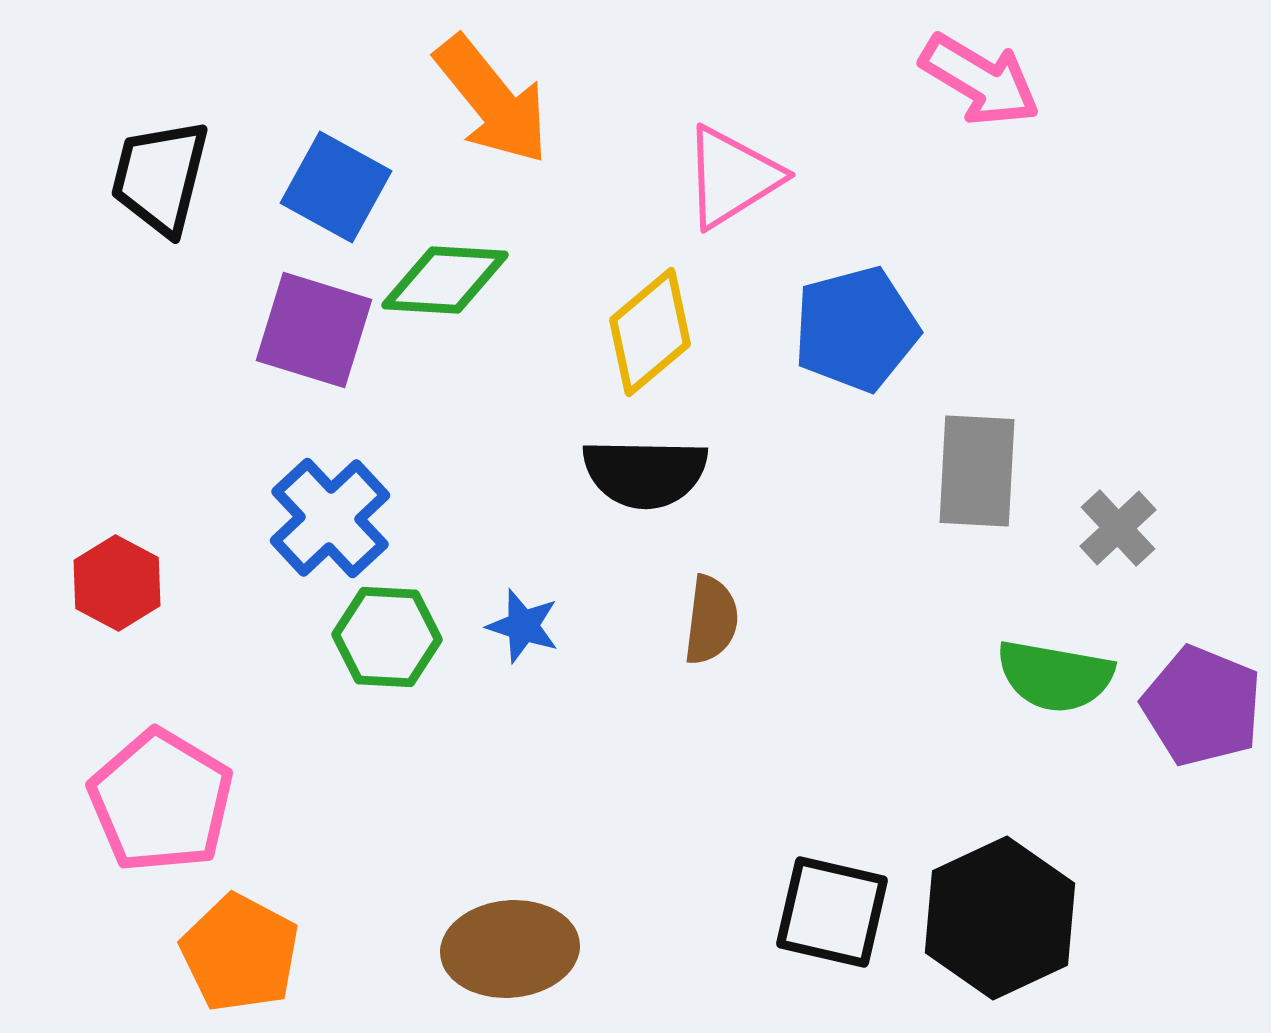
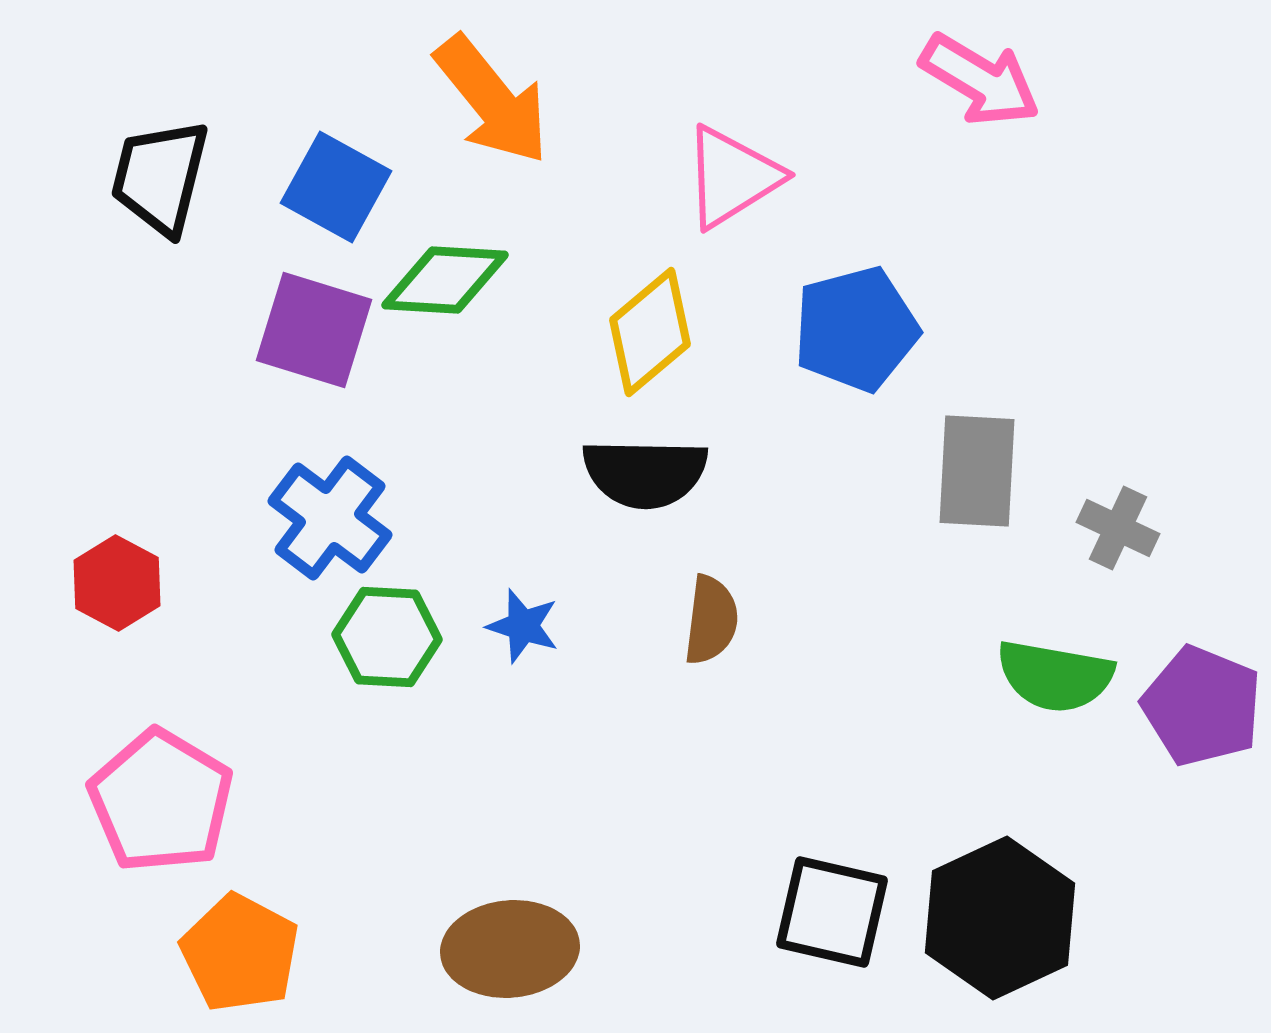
blue cross: rotated 10 degrees counterclockwise
gray cross: rotated 22 degrees counterclockwise
